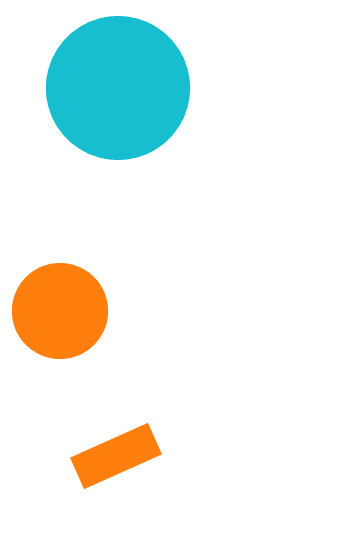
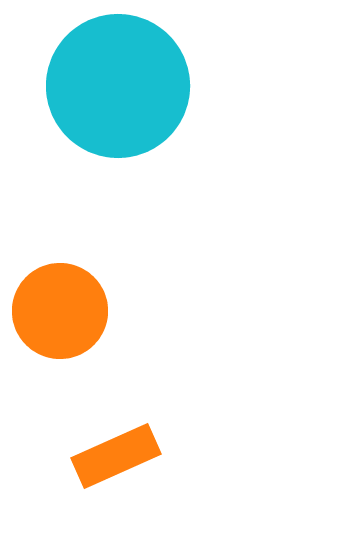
cyan circle: moved 2 px up
